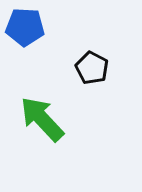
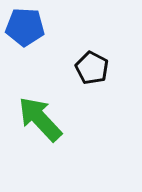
green arrow: moved 2 px left
